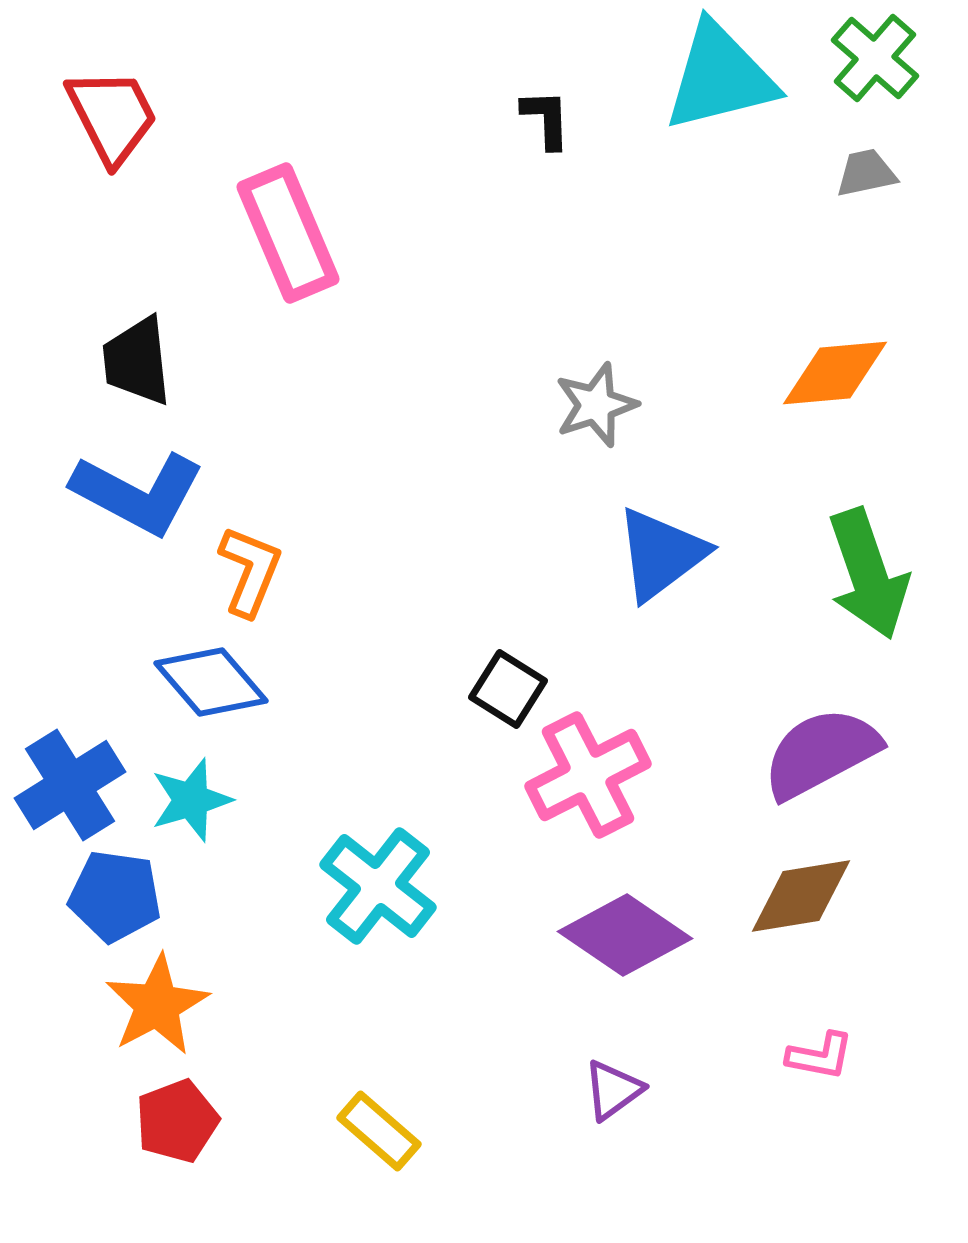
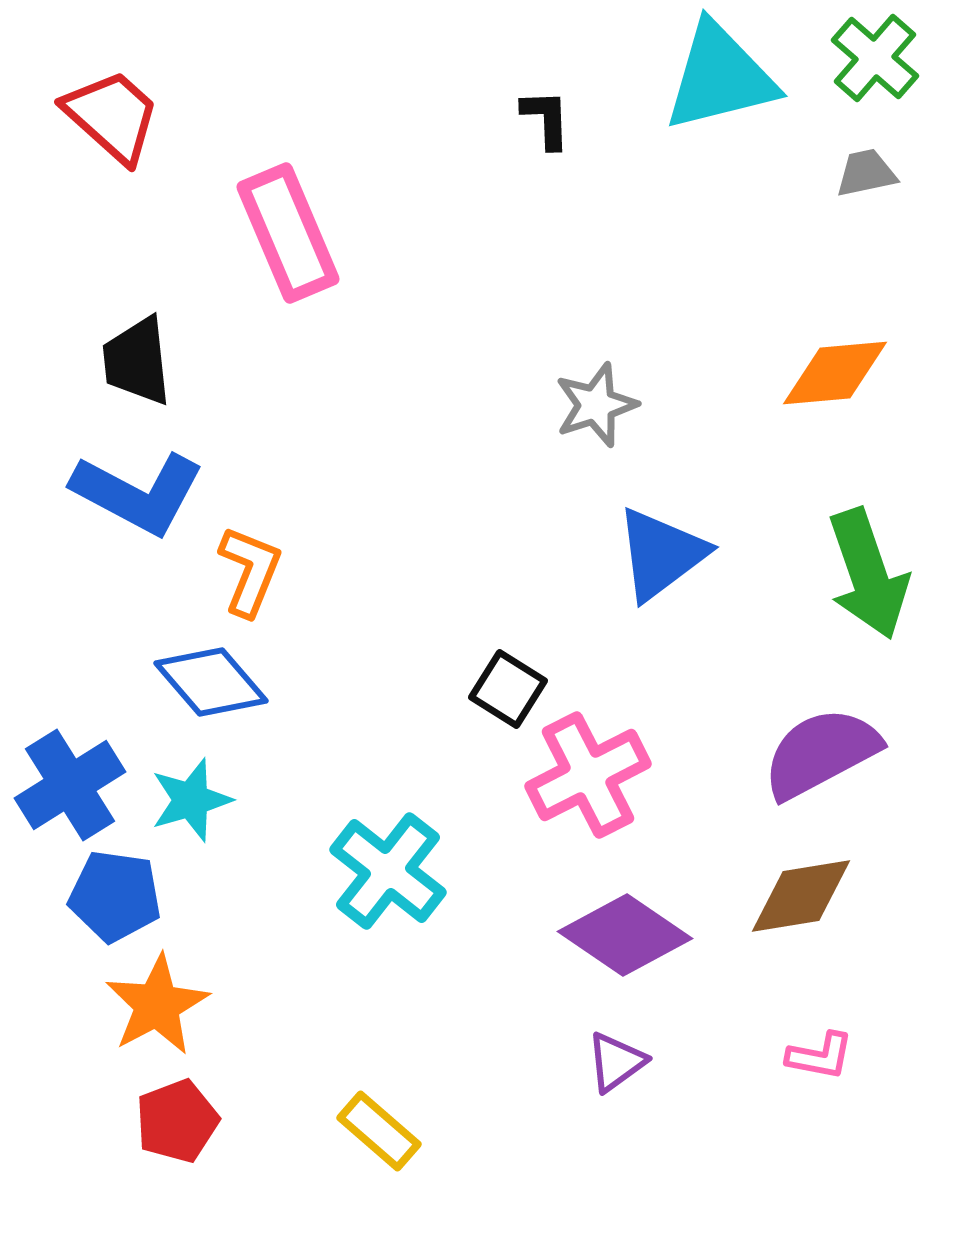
red trapezoid: rotated 21 degrees counterclockwise
cyan cross: moved 10 px right, 15 px up
purple triangle: moved 3 px right, 28 px up
